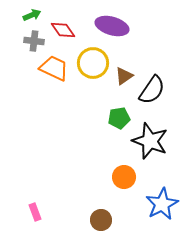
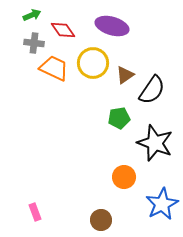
gray cross: moved 2 px down
brown triangle: moved 1 px right, 1 px up
black star: moved 5 px right, 2 px down
